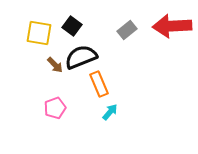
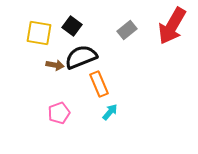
red arrow: rotated 57 degrees counterclockwise
brown arrow: rotated 36 degrees counterclockwise
pink pentagon: moved 4 px right, 5 px down
